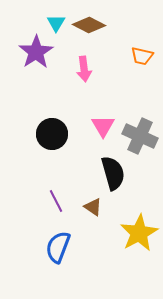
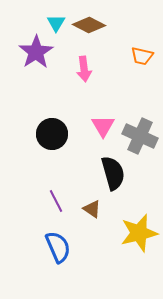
brown triangle: moved 1 px left, 2 px down
yellow star: rotated 15 degrees clockwise
blue semicircle: rotated 136 degrees clockwise
